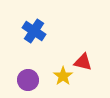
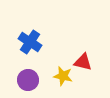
blue cross: moved 4 px left, 11 px down
yellow star: rotated 24 degrees counterclockwise
